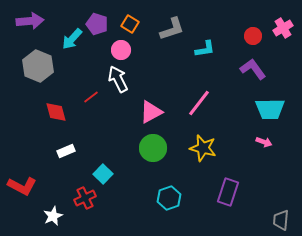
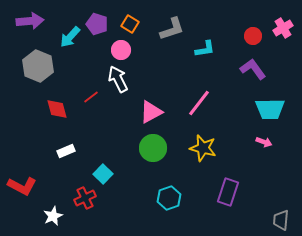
cyan arrow: moved 2 px left, 2 px up
red diamond: moved 1 px right, 3 px up
